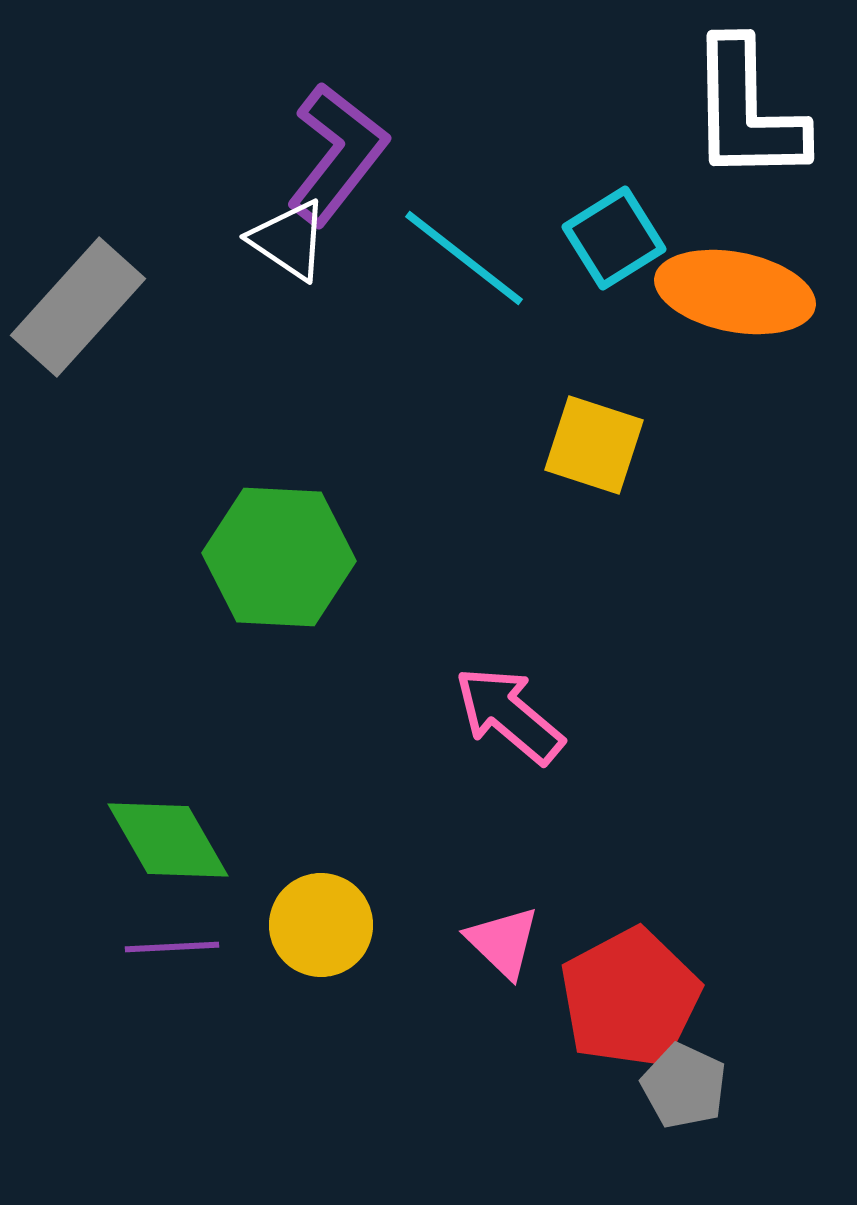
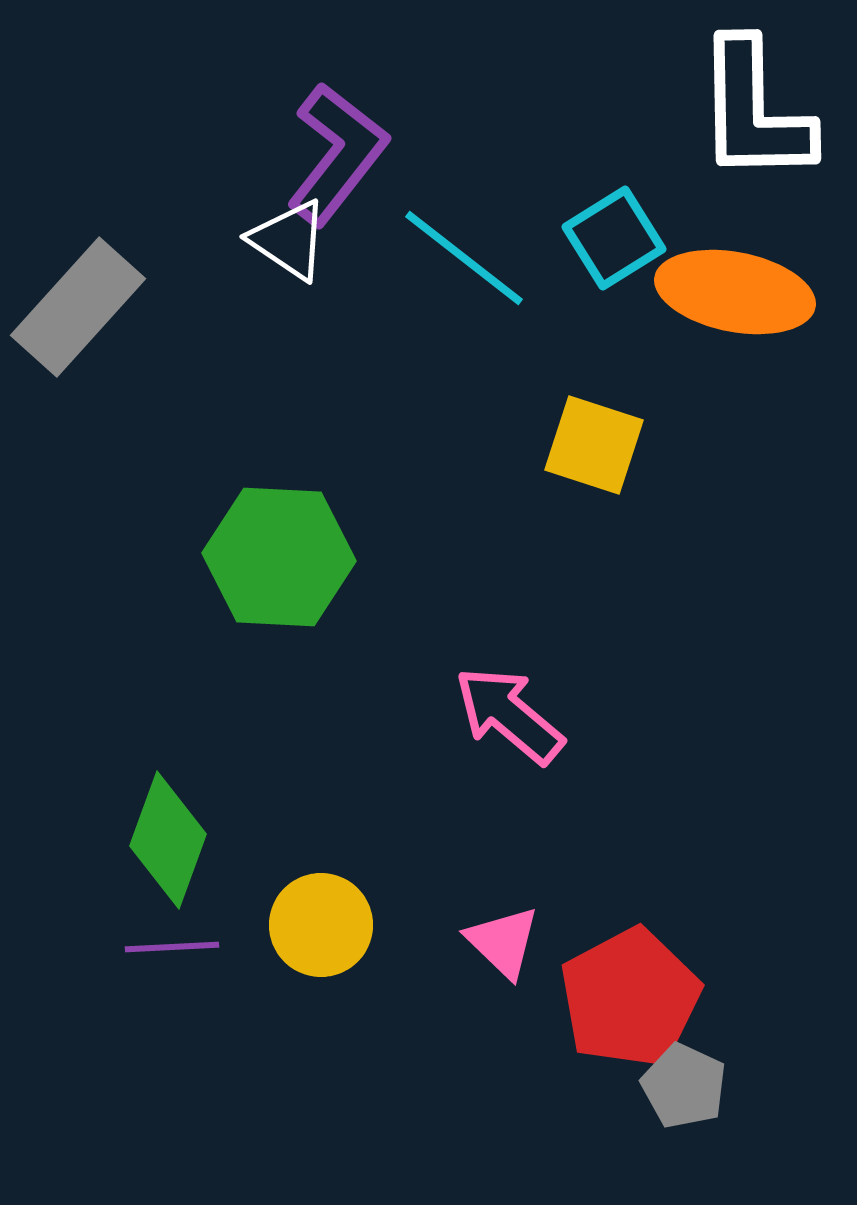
white L-shape: moved 7 px right
green diamond: rotated 50 degrees clockwise
